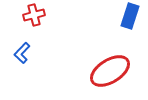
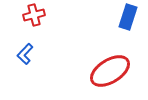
blue rectangle: moved 2 px left, 1 px down
blue L-shape: moved 3 px right, 1 px down
